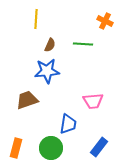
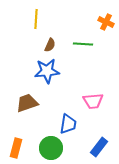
orange cross: moved 1 px right, 1 px down
brown trapezoid: moved 3 px down
